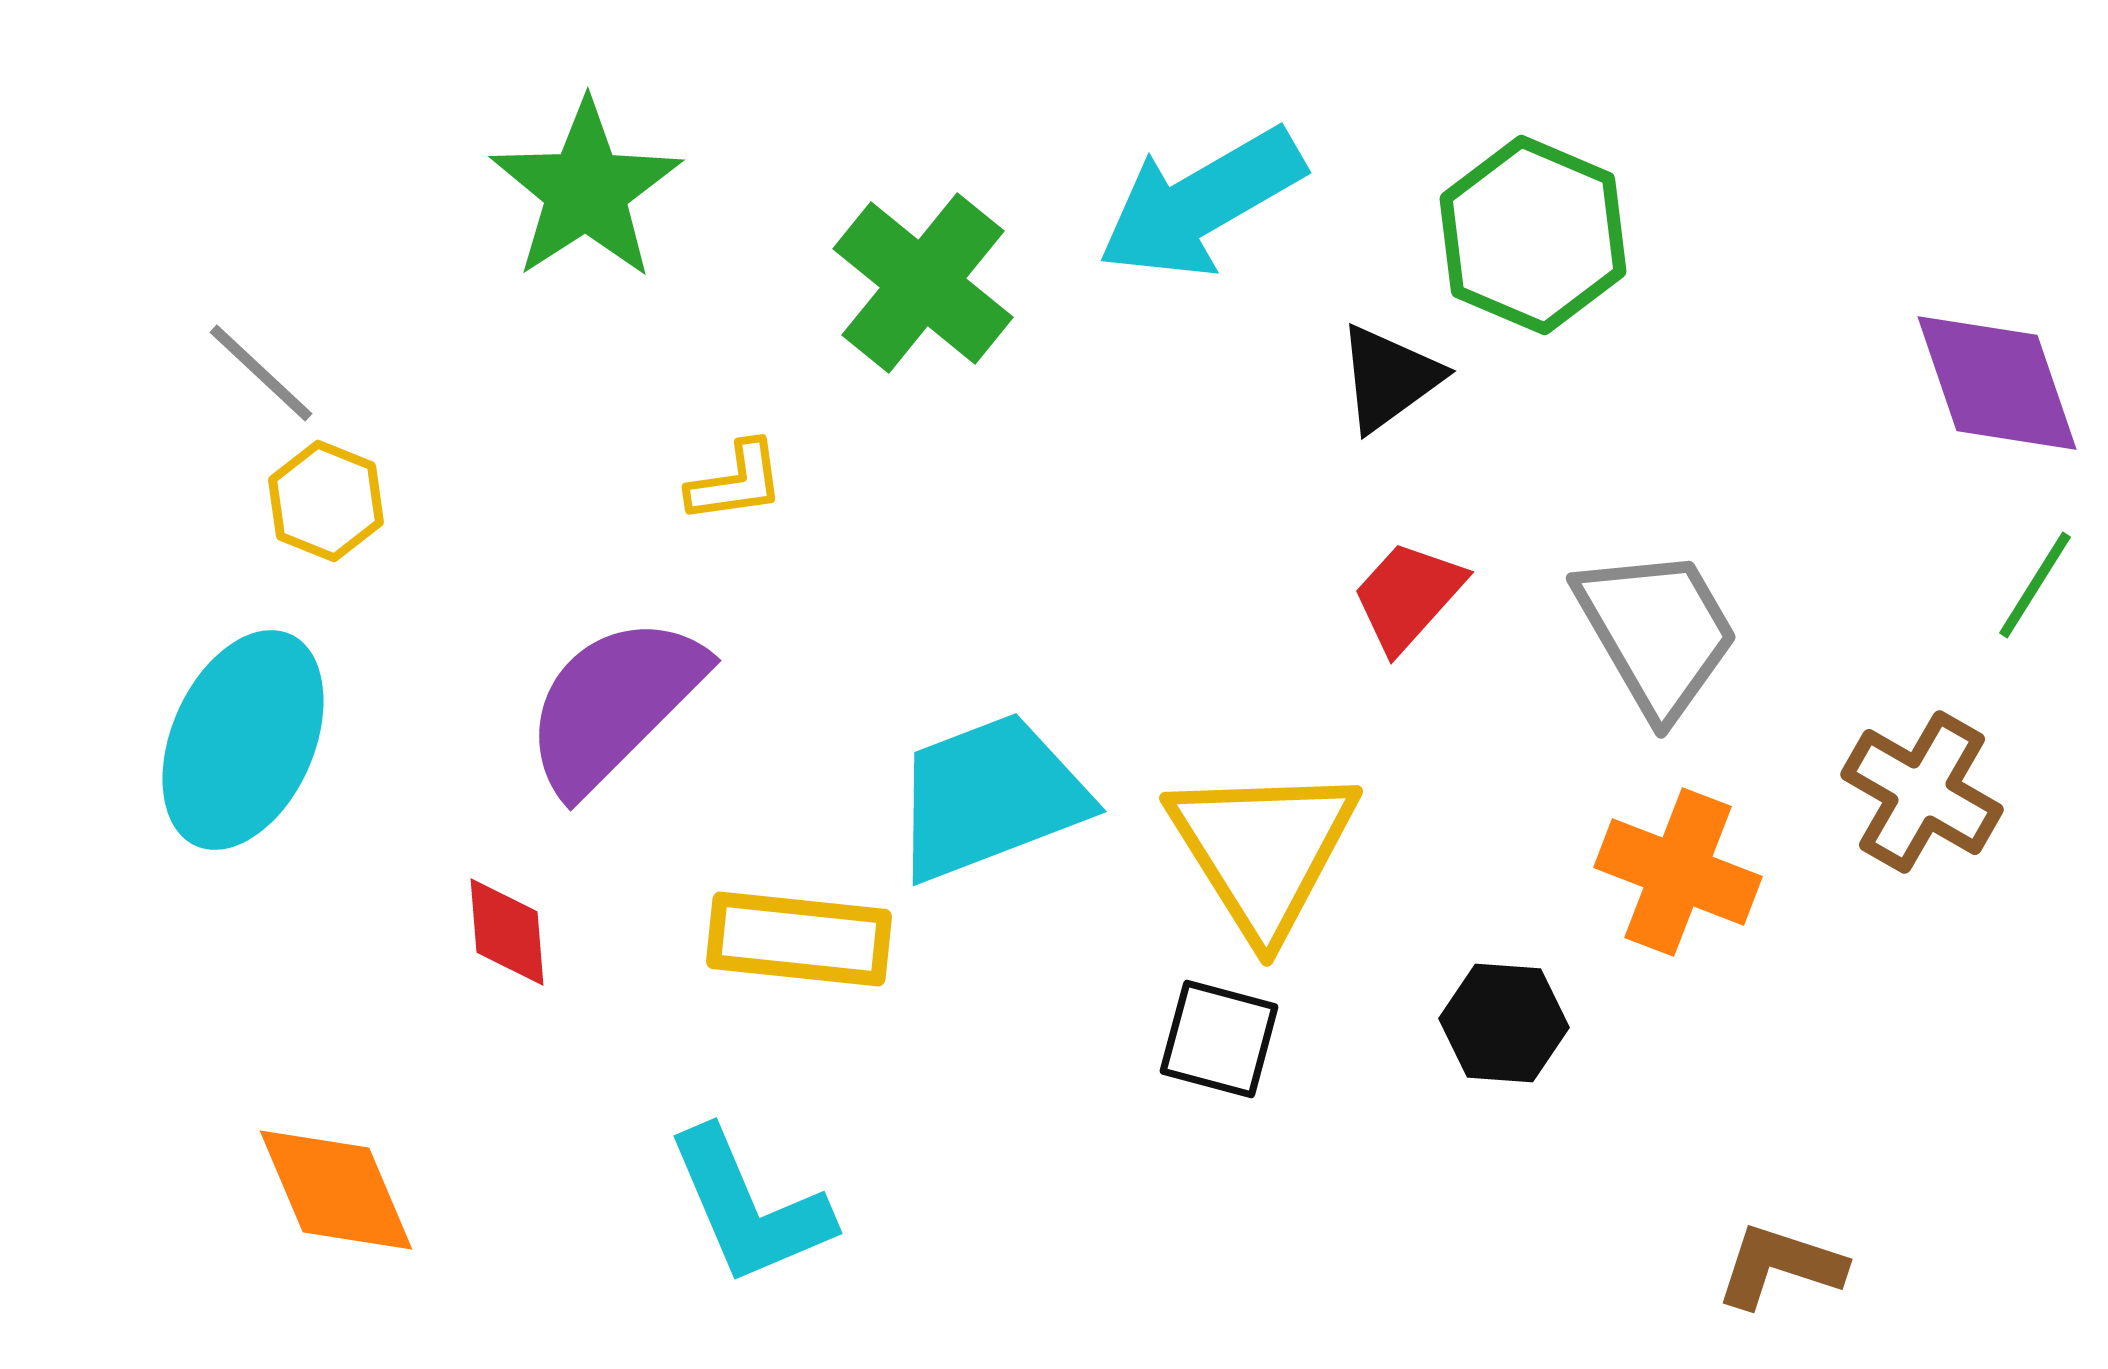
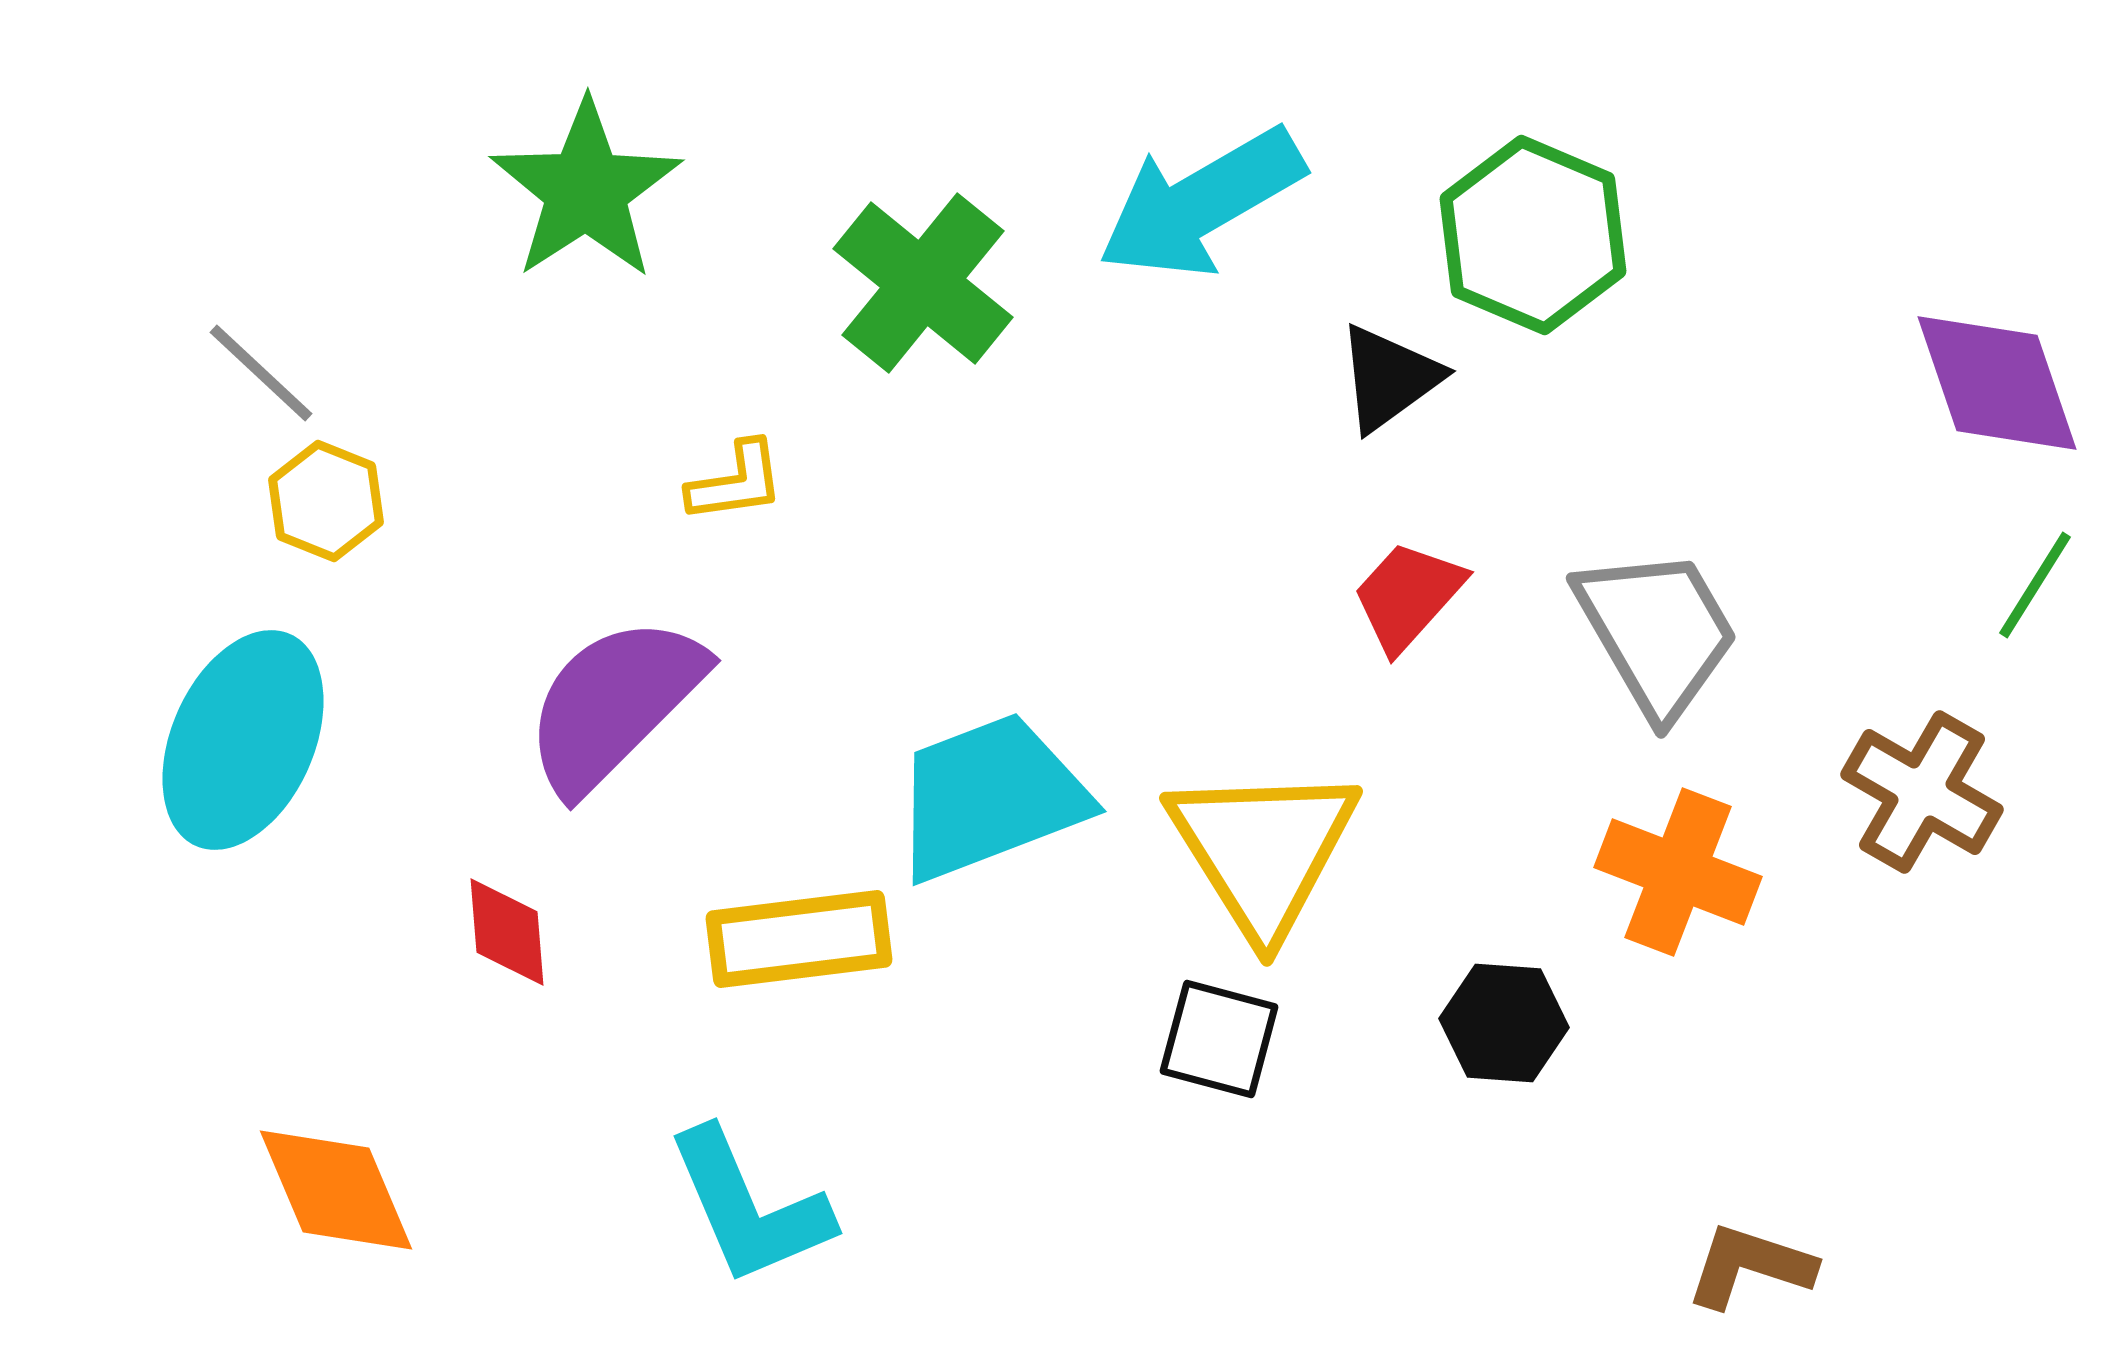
yellow rectangle: rotated 13 degrees counterclockwise
brown L-shape: moved 30 px left
